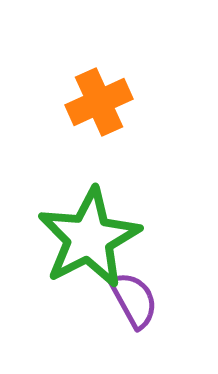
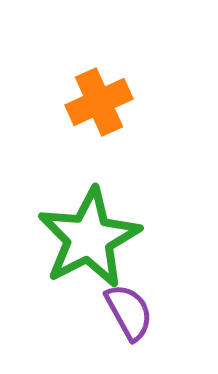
purple semicircle: moved 5 px left, 12 px down
